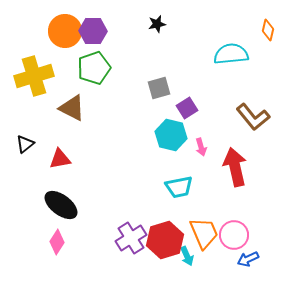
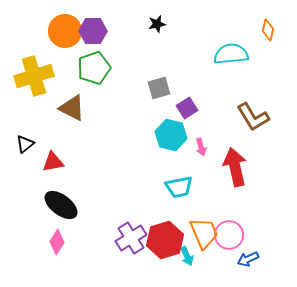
brown L-shape: rotated 8 degrees clockwise
red triangle: moved 7 px left, 3 px down
pink circle: moved 5 px left
